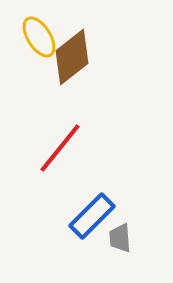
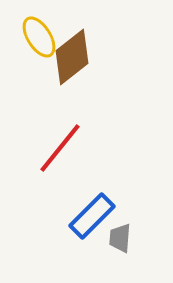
gray trapezoid: rotated 8 degrees clockwise
